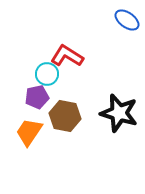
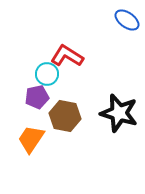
orange trapezoid: moved 2 px right, 7 px down
